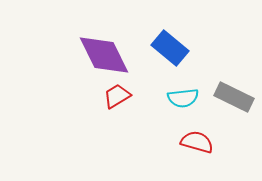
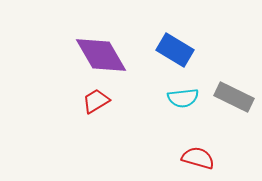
blue rectangle: moved 5 px right, 2 px down; rotated 9 degrees counterclockwise
purple diamond: moved 3 px left; rotated 4 degrees counterclockwise
red trapezoid: moved 21 px left, 5 px down
red semicircle: moved 1 px right, 16 px down
